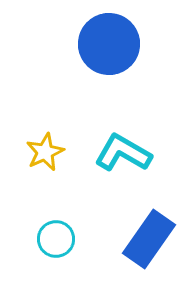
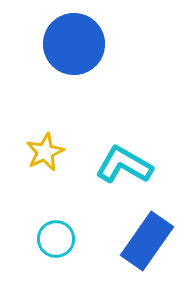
blue circle: moved 35 px left
cyan L-shape: moved 1 px right, 12 px down
blue rectangle: moved 2 px left, 2 px down
